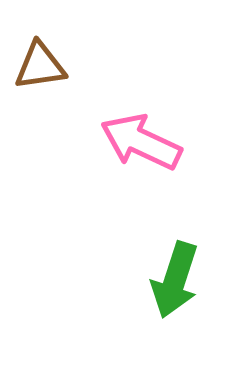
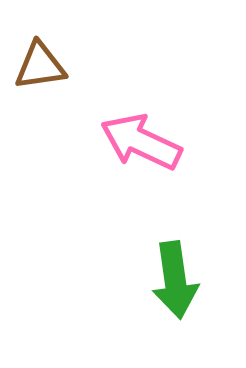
green arrow: rotated 26 degrees counterclockwise
